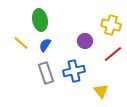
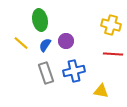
purple circle: moved 19 px left
red line: rotated 42 degrees clockwise
yellow triangle: rotated 42 degrees counterclockwise
